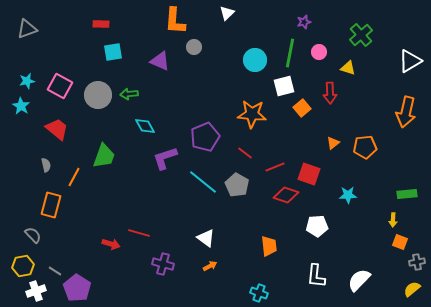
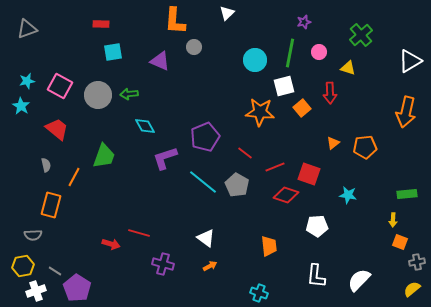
orange star at (252, 114): moved 8 px right, 2 px up
cyan star at (348, 195): rotated 12 degrees clockwise
gray semicircle at (33, 235): rotated 132 degrees clockwise
